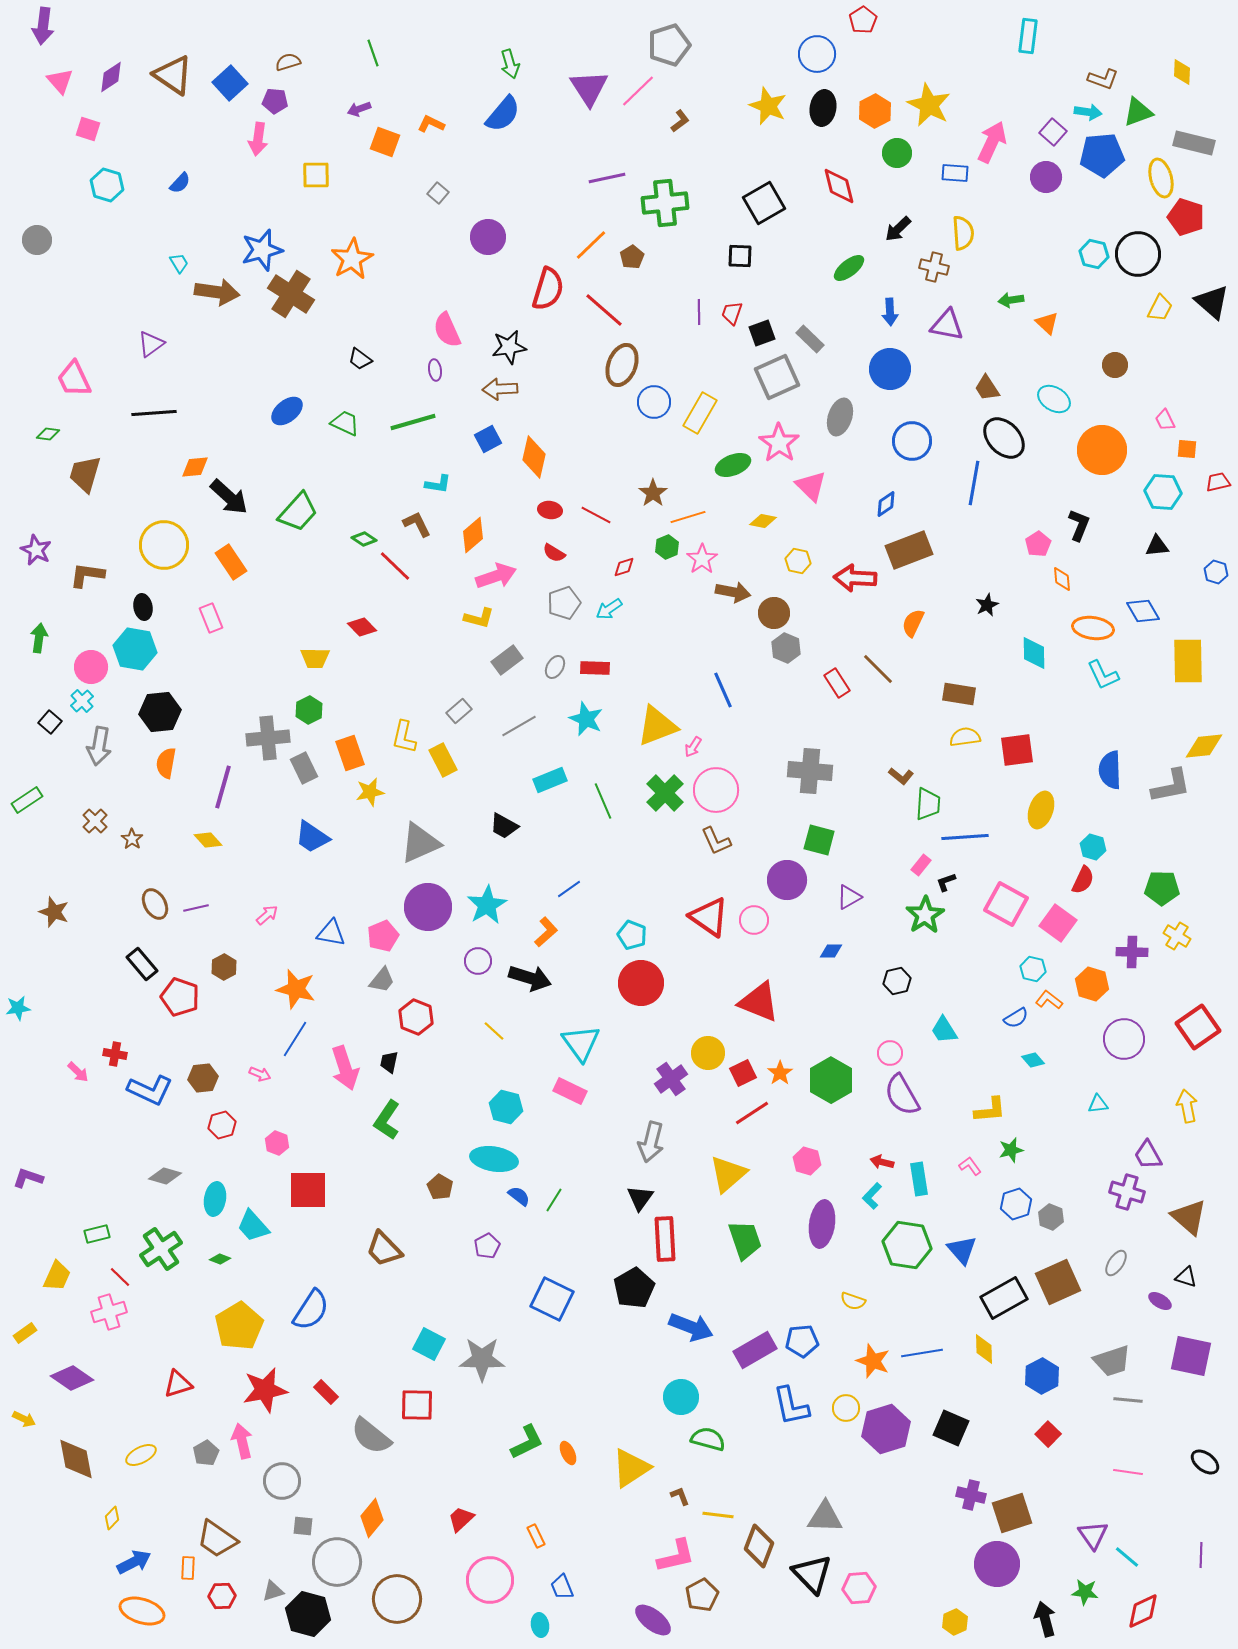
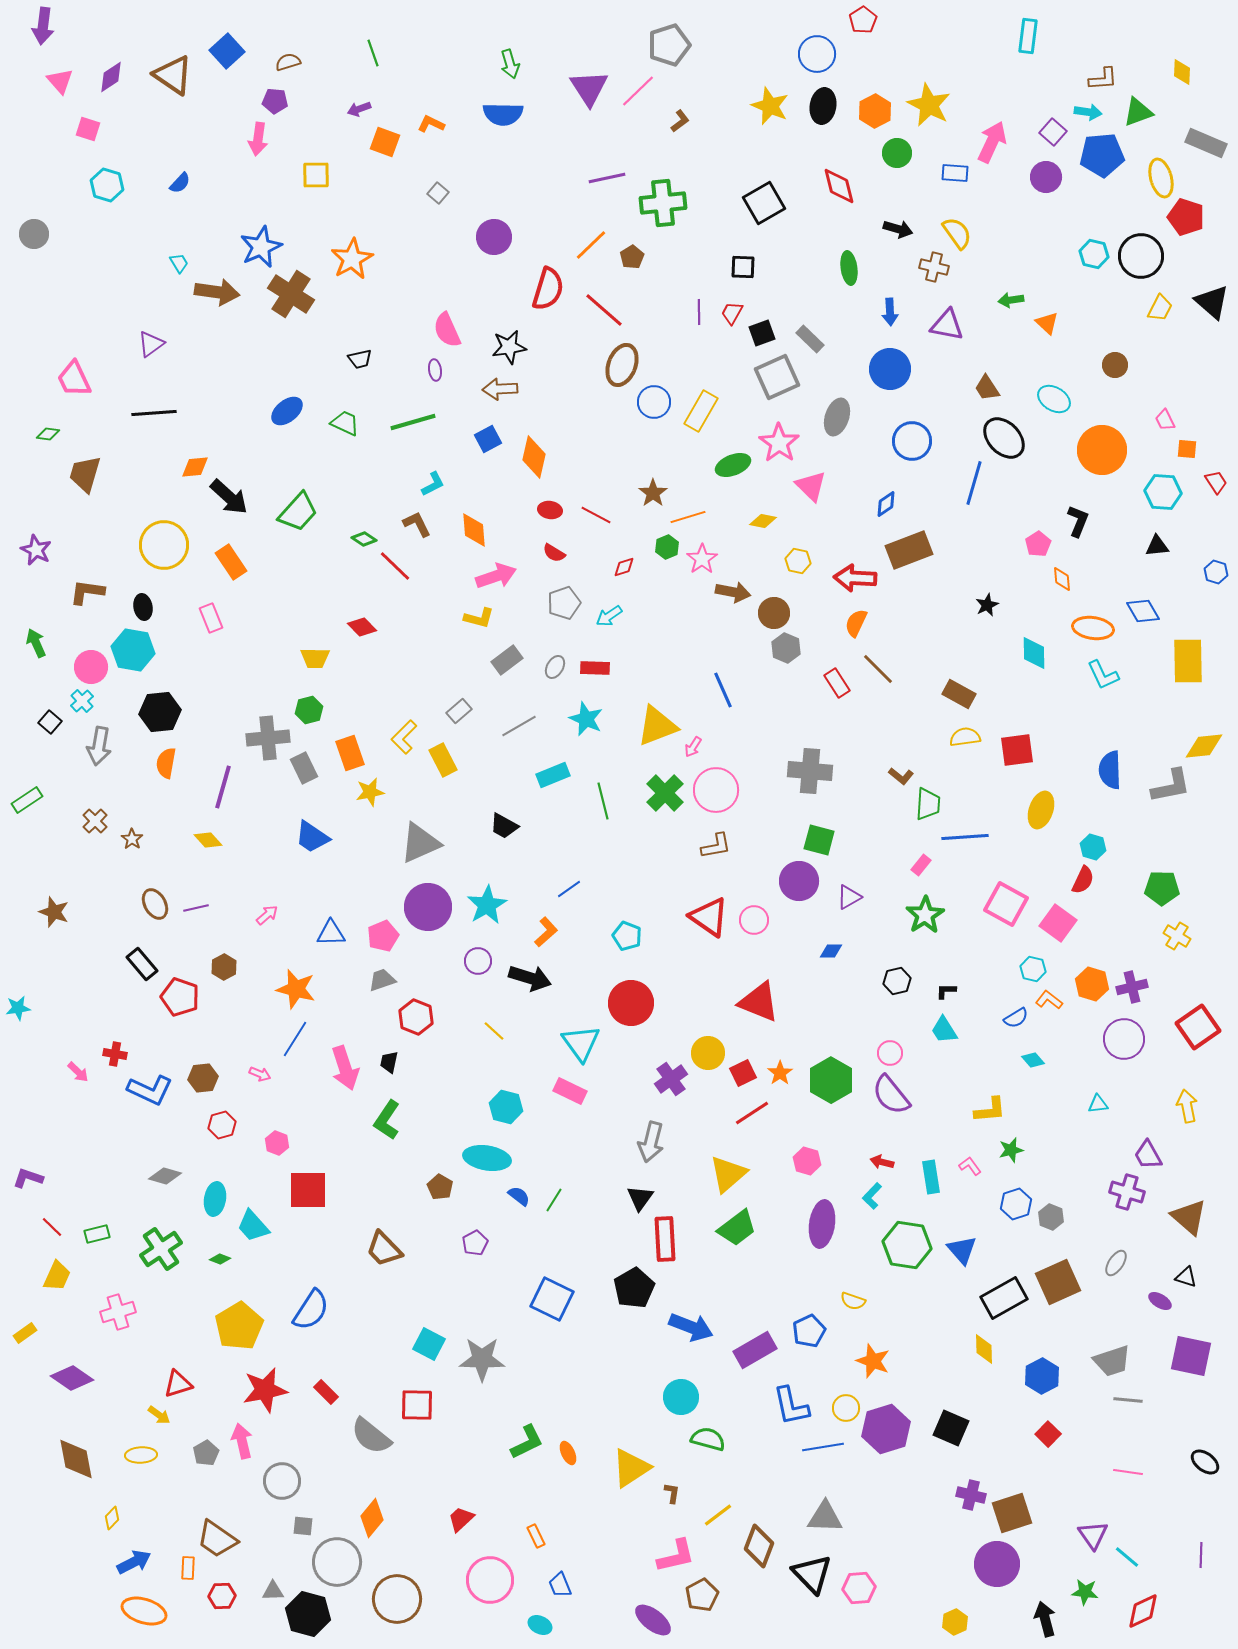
brown L-shape at (1103, 79): rotated 24 degrees counterclockwise
blue square at (230, 83): moved 3 px left, 32 px up
yellow star at (768, 106): moved 2 px right
black ellipse at (823, 108): moved 2 px up
blue semicircle at (503, 114): rotated 51 degrees clockwise
gray rectangle at (1194, 143): moved 12 px right; rotated 9 degrees clockwise
green cross at (665, 203): moved 2 px left
black arrow at (898, 229): rotated 120 degrees counterclockwise
yellow semicircle at (963, 233): moved 6 px left; rotated 32 degrees counterclockwise
purple circle at (488, 237): moved 6 px right
gray circle at (37, 240): moved 3 px left, 6 px up
blue star at (262, 250): moved 1 px left, 3 px up; rotated 9 degrees counterclockwise
black circle at (1138, 254): moved 3 px right, 2 px down
black square at (740, 256): moved 3 px right, 11 px down
green ellipse at (849, 268): rotated 60 degrees counterclockwise
red trapezoid at (732, 313): rotated 10 degrees clockwise
black trapezoid at (360, 359): rotated 50 degrees counterclockwise
yellow rectangle at (700, 413): moved 1 px right, 2 px up
gray ellipse at (840, 417): moved 3 px left
red trapezoid at (1218, 482): moved 2 px left; rotated 70 degrees clockwise
blue line at (974, 483): rotated 6 degrees clockwise
cyan L-shape at (438, 484): moved 5 px left; rotated 36 degrees counterclockwise
black L-shape at (1079, 525): moved 1 px left, 4 px up
orange diamond at (473, 535): moved 1 px right, 5 px up; rotated 54 degrees counterclockwise
brown L-shape at (87, 575): moved 17 px down
cyan arrow at (609, 609): moved 7 px down
orange semicircle at (913, 623): moved 57 px left
green arrow at (39, 638): moved 3 px left, 5 px down; rotated 32 degrees counterclockwise
cyan hexagon at (135, 649): moved 2 px left, 1 px down
brown rectangle at (959, 694): rotated 20 degrees clockwise
green hexagon at (309, 710): rotated 12 degrees clockwise
yellow L-shape at (404, 737): rotated 32 degrees clockwise
cyan rectangle at (550, 780): moved 3 px right, 5 px up
green line at (603, 801): rotated 9 degrees clockwise
brown L-shape at (716, 841): moved 5 px down; rotated 76 degrees counterclockwise
purple circle at (787, 880): moved 12 px right, 1 px down
black L-shape at (946, 882): moved 109 px down; rotated 20 degrees clockwise
blue triangle at (331, 933): rotated 12 degrees counterclockwise
cyan pentagon at (632, 935): moved 5 px left, 1 px down
purple cross at (1132, 952): moved 35 px down; rotated 16 degrees counterclockwise
gray trapezoid at (382, 980): rotated 148 degrees counterclockwise
red circle at (641, 983): moved 10 px left, 20 px down
purple semicircle at (902, 1095): moved 11 px left; rotated 9 degrees counterclockwise
cyan ellipse at (494, 1159): moved 7 px left, 1 px up
cyan rectangle at (919, 1179): moved 12 px right, 2 px up
green trapezoid at (745, 1240): moved 8 px left, 12 px up; rotated 72 degrees clockwise
purple pentagon at (487, 1246): moved 12 px left, 3 px up
red line at (120, 1277): moved 68 px left, 50 px up
pink cross at (109, 1312): moved 9 px right
blue pentagon at (802, 1341): moved 7 px right, 10 px up; rotated 20 degrees counterclockwise
blue line at (922, 1353): moved 99 px left, 94 px down
yellow arrow at (24, 1419): moved 135 px right, 4 px up; rotated 10 degrees clockwise
yellow ellipse at (141, 1455): rotated 24 degrees clockwise
brown L-shape at (680, 1496): moved 8 px left, 3 px up; rotated 30 degrees clockwise
yellow line at (718, 1515): rotated 44 degrees counterclockwise
blue trapezoid at (562, 1587): moved 2 px left, 2 px up
gray triangle at (273, 1591): rotated 15 degrees clockwise
orange ellipse at (142, 1611): moved 2 px right
cyan ellipse at (540, 1625): rotated 55 degrees counterclockwise
